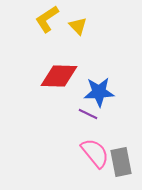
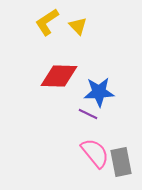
yellow L-shape: moved 3 px down
